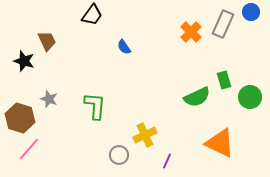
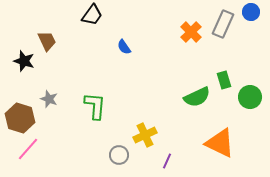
pink line: moved 1 px left
